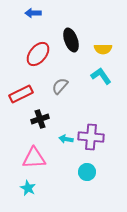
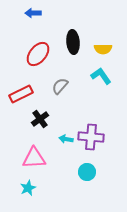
black ellipse: moved 2 px right, 2 px down; rotated 15 degrees clockwise
black cross: rotated 18 degrees counterclockwise
cyan star: rotated 21 degrees clockwise
